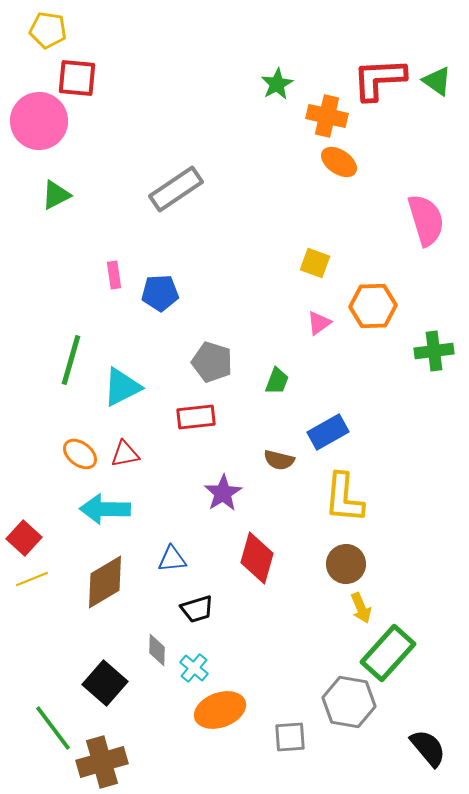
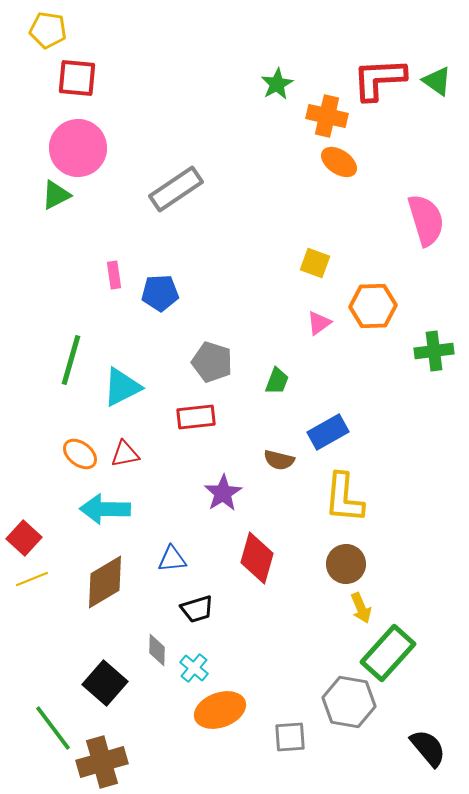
pink circle at (39, 121): moved 39 px right, 27 px down
